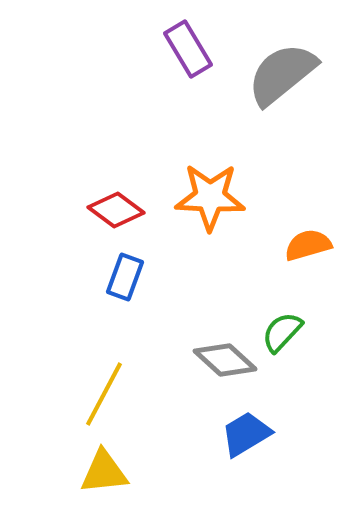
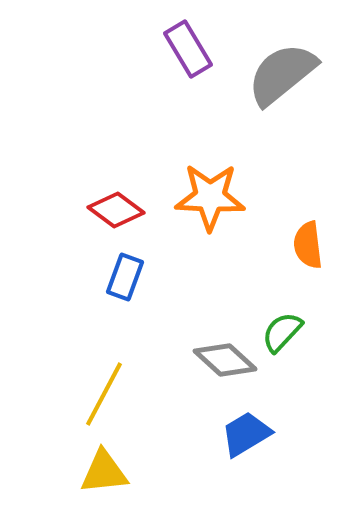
orange semicircle: rotated 81 degrees counterclockwise
